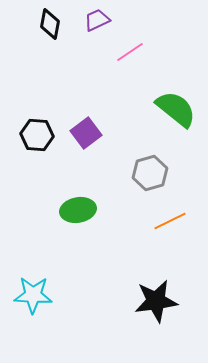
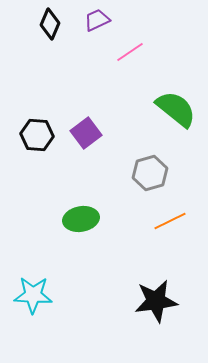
black diamond: rotated 12 degrees clockwise
green ellipse: moved 3 px right, 9 px down
